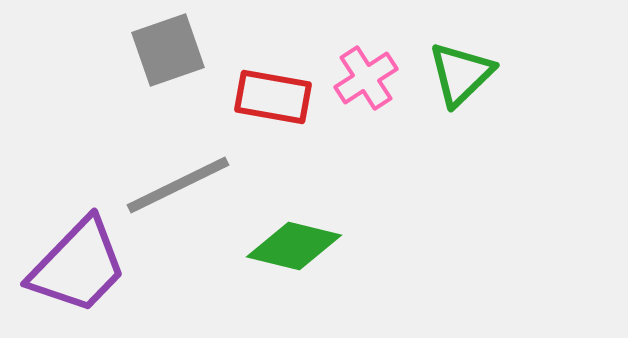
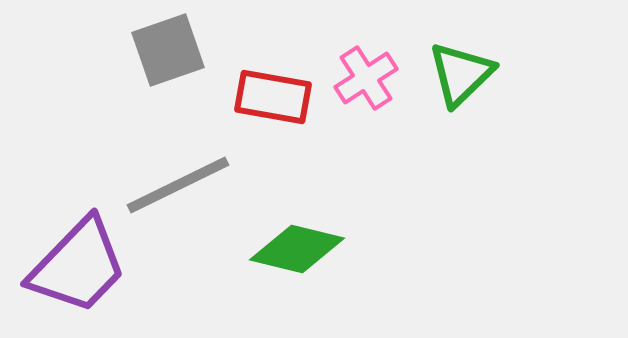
green diamond: moved 3 px right, 3 px down
